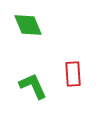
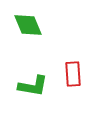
green L-shape: rotated 124 degrees clockwise
